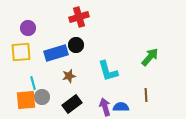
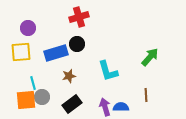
black circle: moved 1 px right, 1 px up
